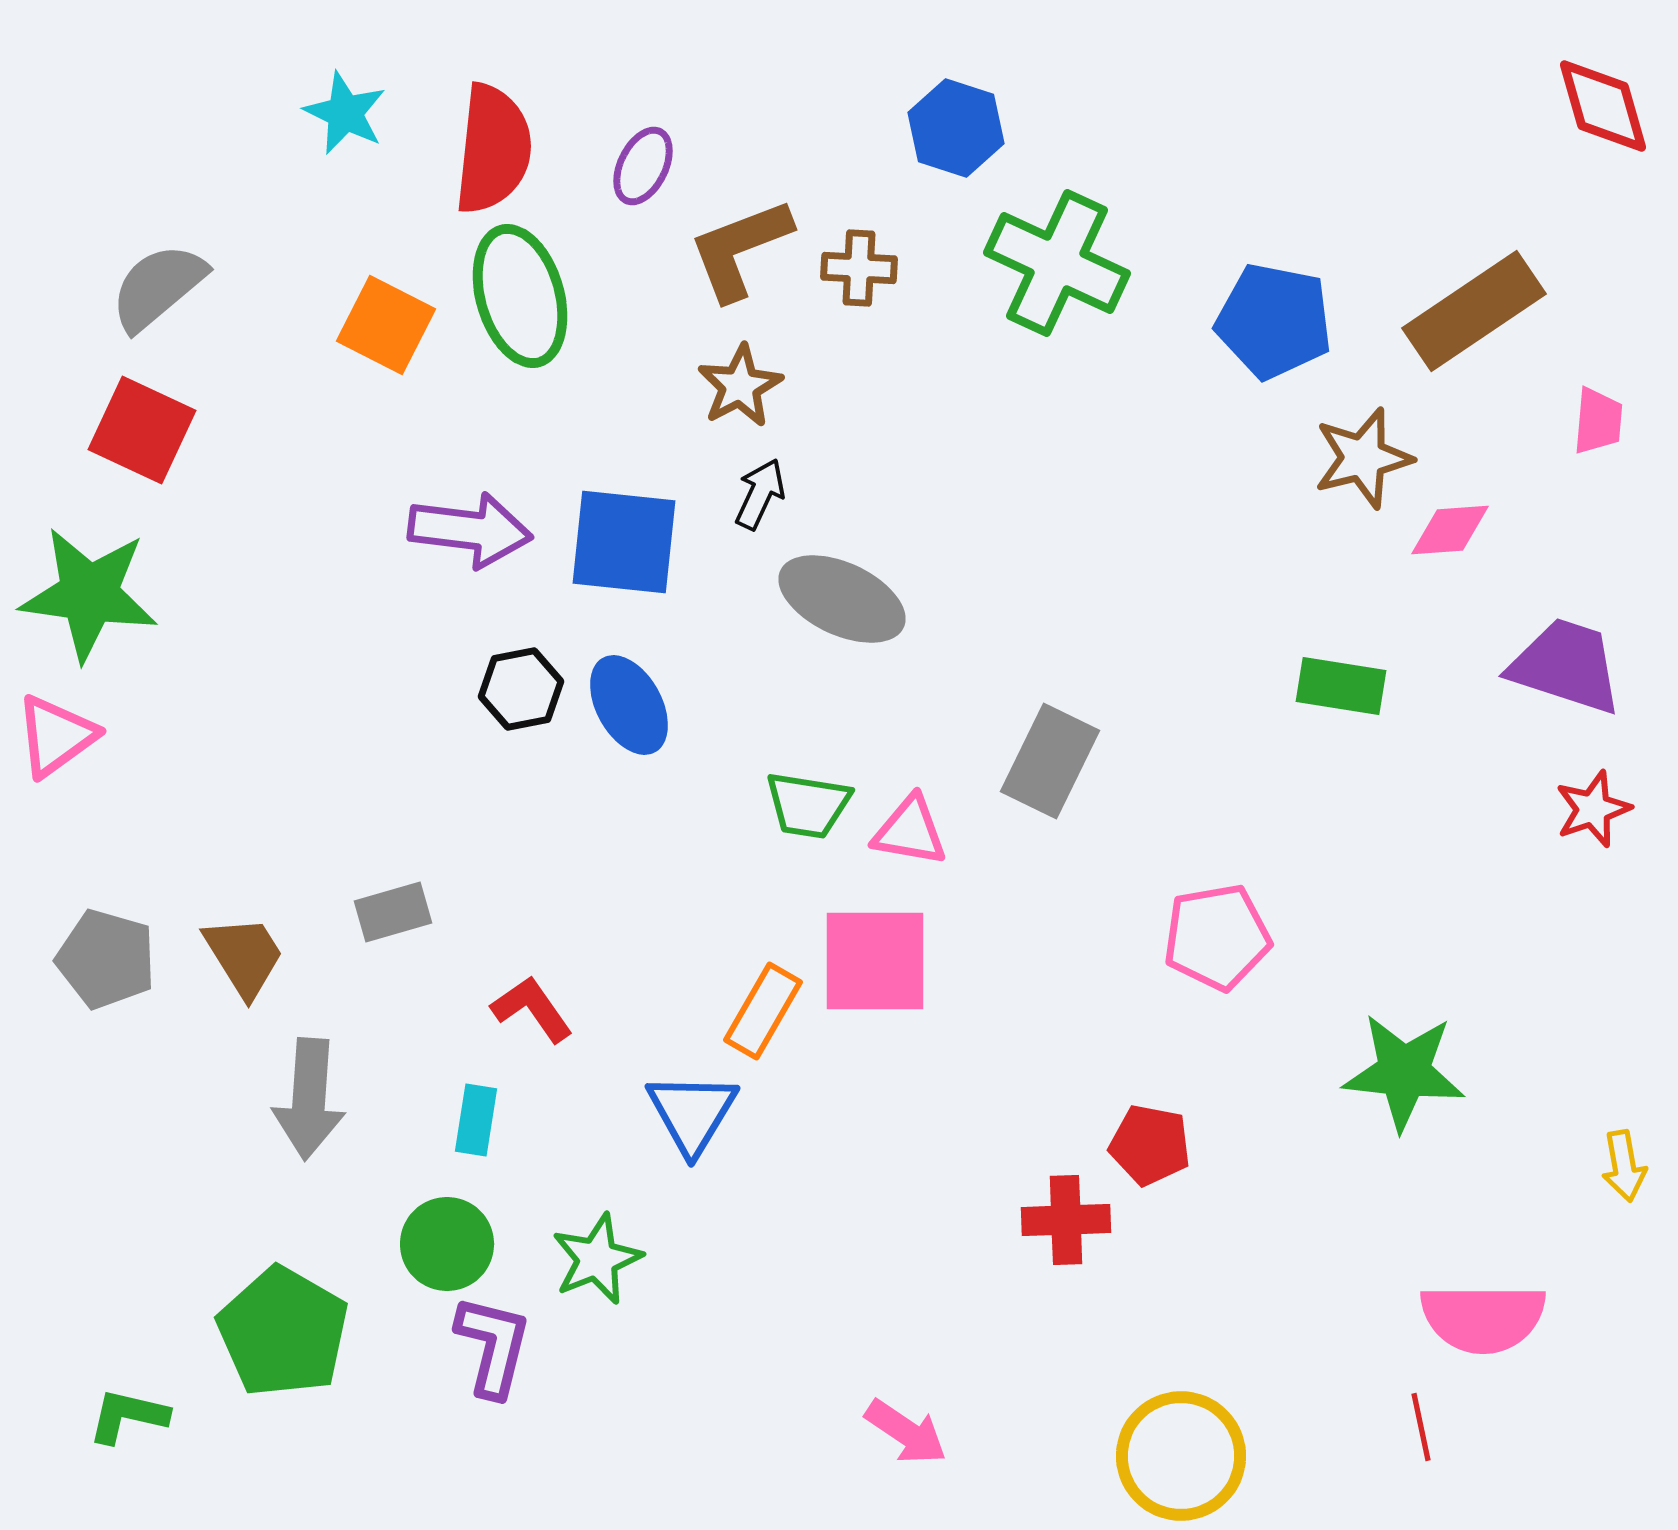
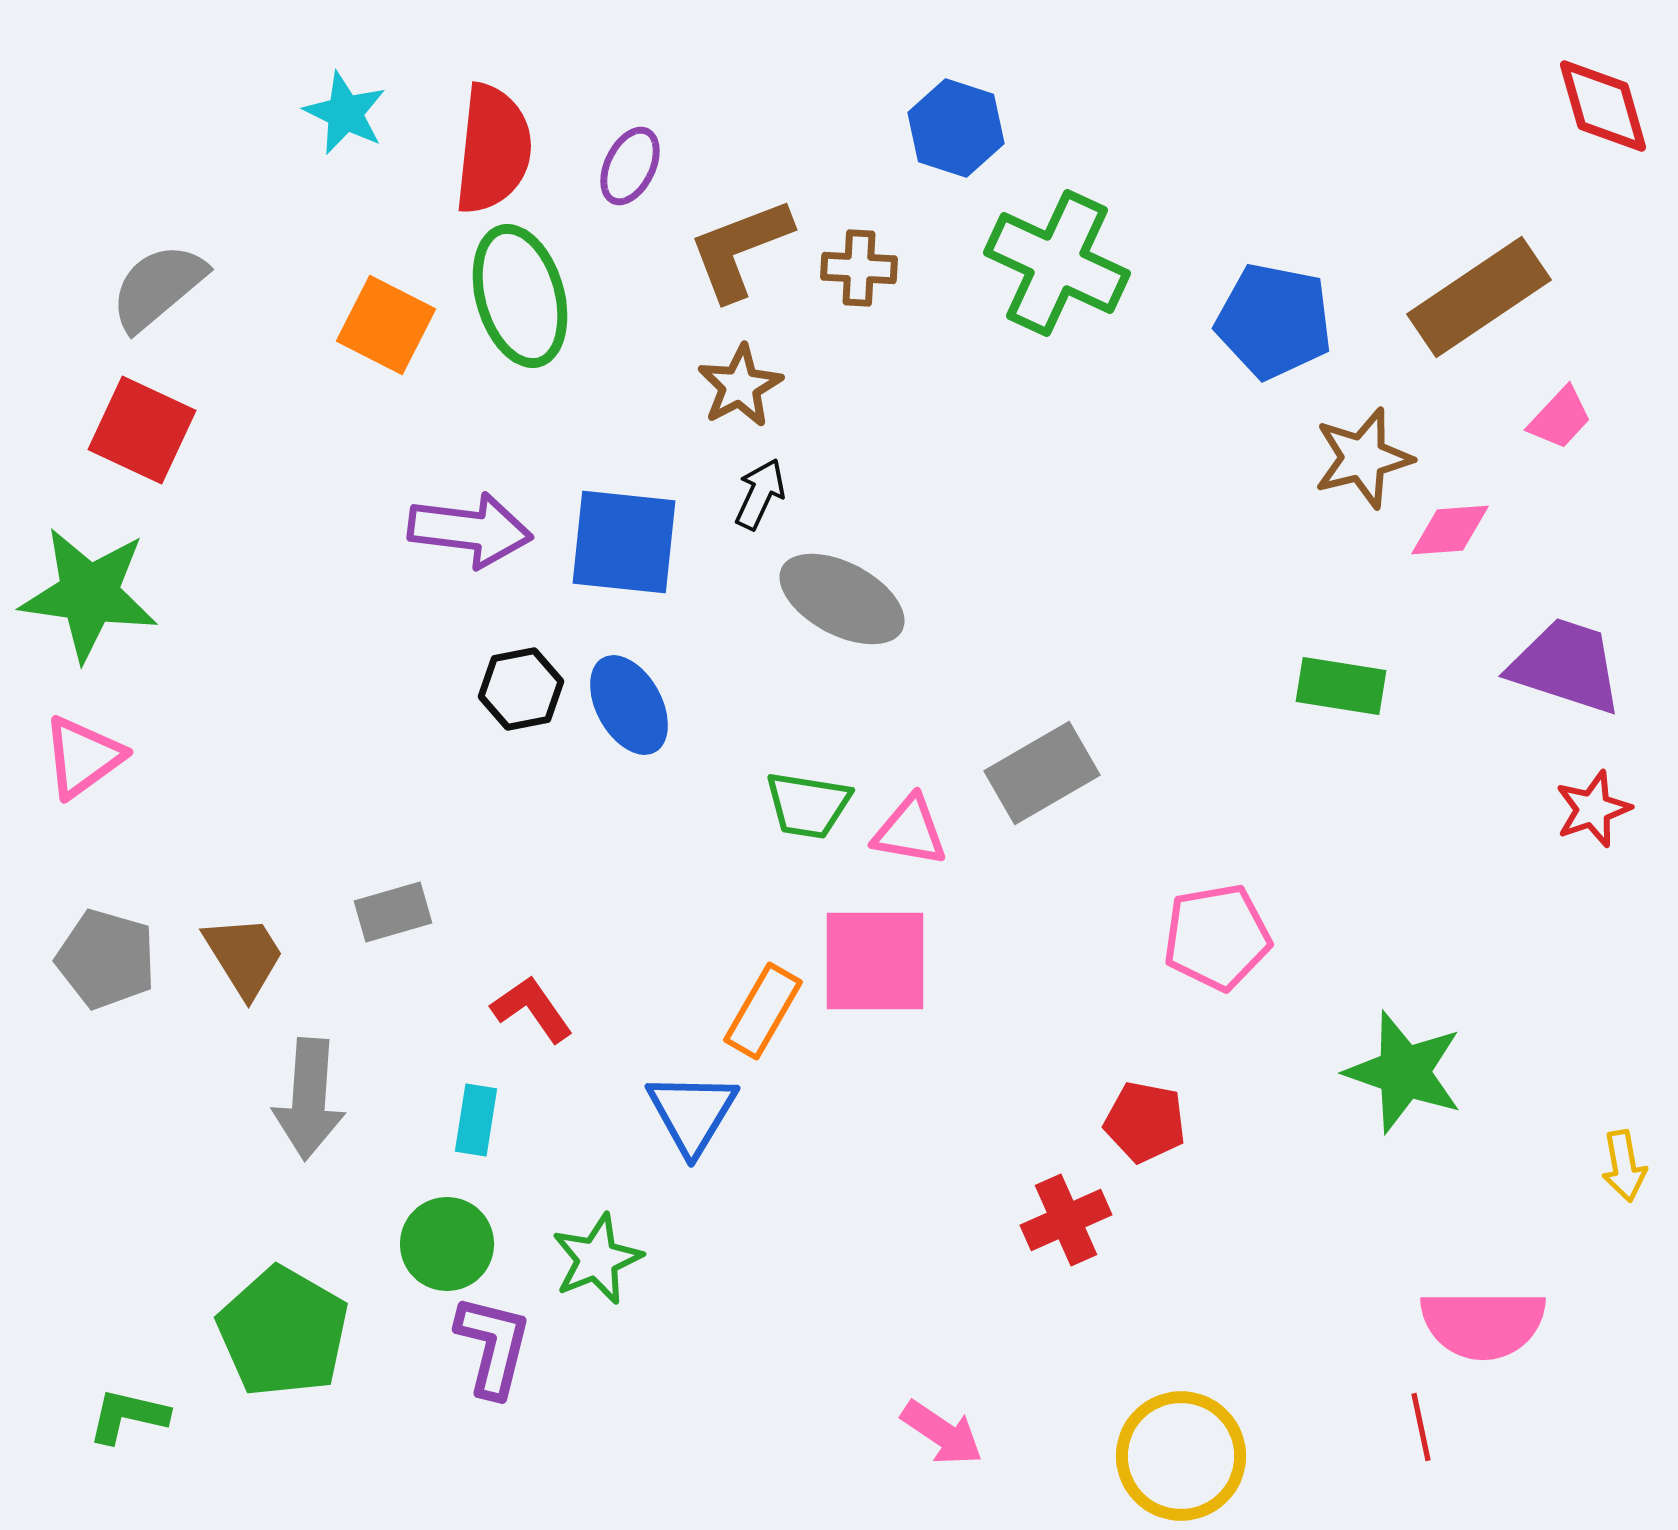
purple ellipse at (643, 166): moved 13 px left
brown rectangle at (1474, 311): moved 5 px right, 14 px up
pink trapezoid at (1598, 421): moved 38 px left, 3 px up; rotated 38 degrees clockwise
gray ellipse at (842, 599): rotated 3 degrees clockwise
pink triangle at (56, 736): moved 27 px right, 21 px down
gray rectangle at (1050, 761): moved 8 px left, 12 px down; rotated 34 degrees clockwise
green star at (1404, 1072): rotated 13 degrees clockwise
red pentagon at (1150, 1145): moved 5 px left, 23 px up
red cross at (1066, 1220): rotated 22 degrees counterclockwise
pink semicircle at (1483, 1318): moved 6 px down
pink arrow at (906, 1432): moved 36 px right, 1 px down
